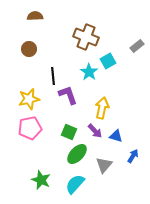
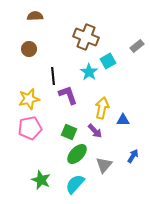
blue triangle: moved 7 px right, 16 px up; rotated 16 degrees counterclockwise
